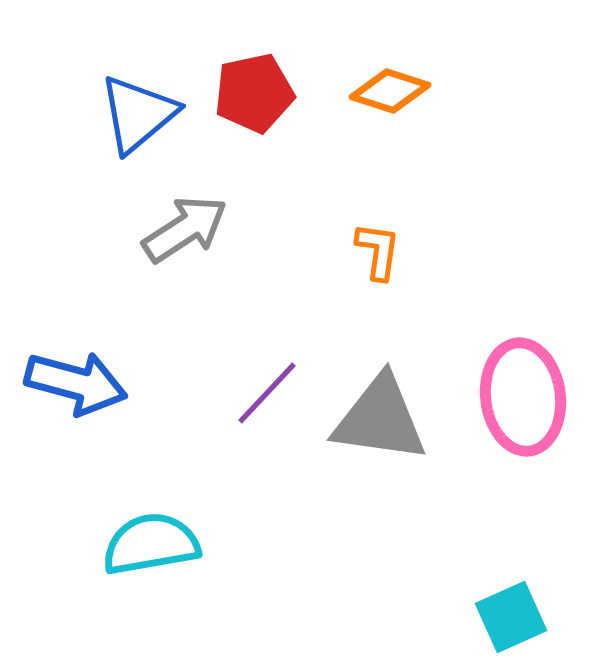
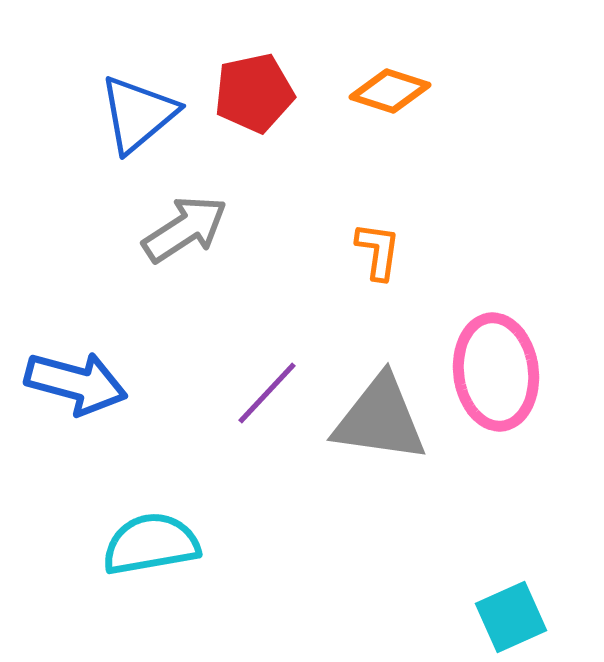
pink ellipse: moved 27 px left, 25 px up
